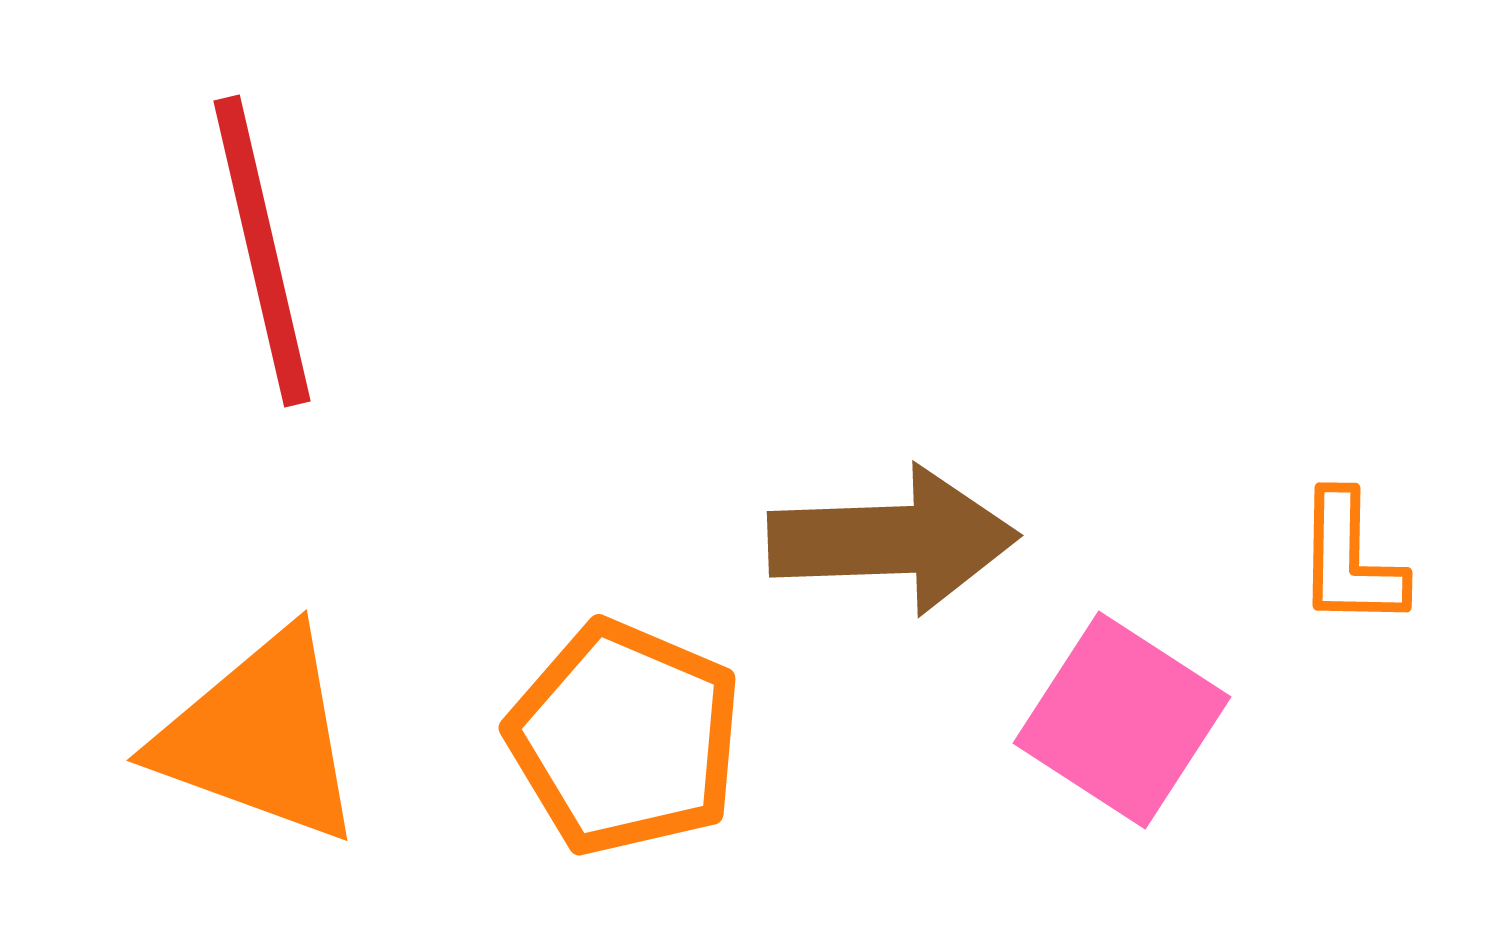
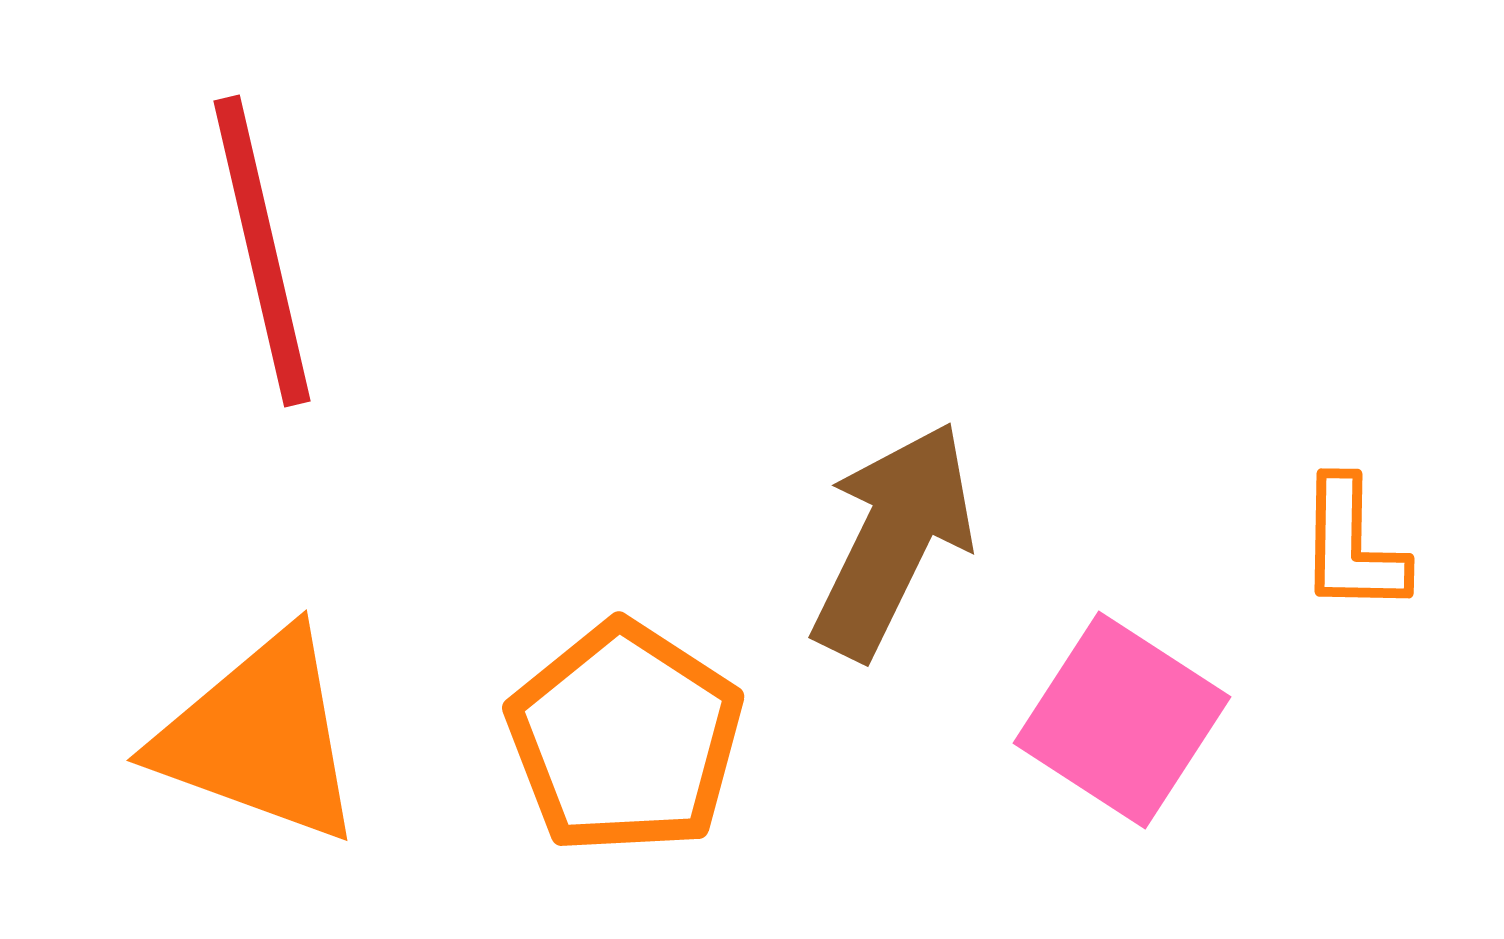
brown arrow: rotated 62 degrees counterclockwise
orange L-shape: moved 2 px right, 14 px up
orange pentagon: rotated 10 degrees clockwise
